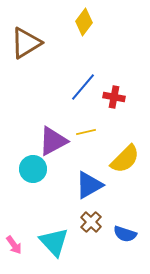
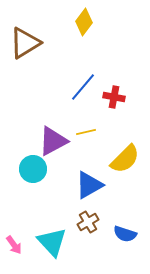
brown triangle: moved 1 px left
brown cross: moved 3 px left; rotated 15 degrees clockwise
cyan triangle: moved 2 px left
